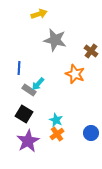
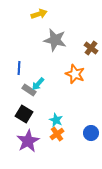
brown cross: moved 3 px up
